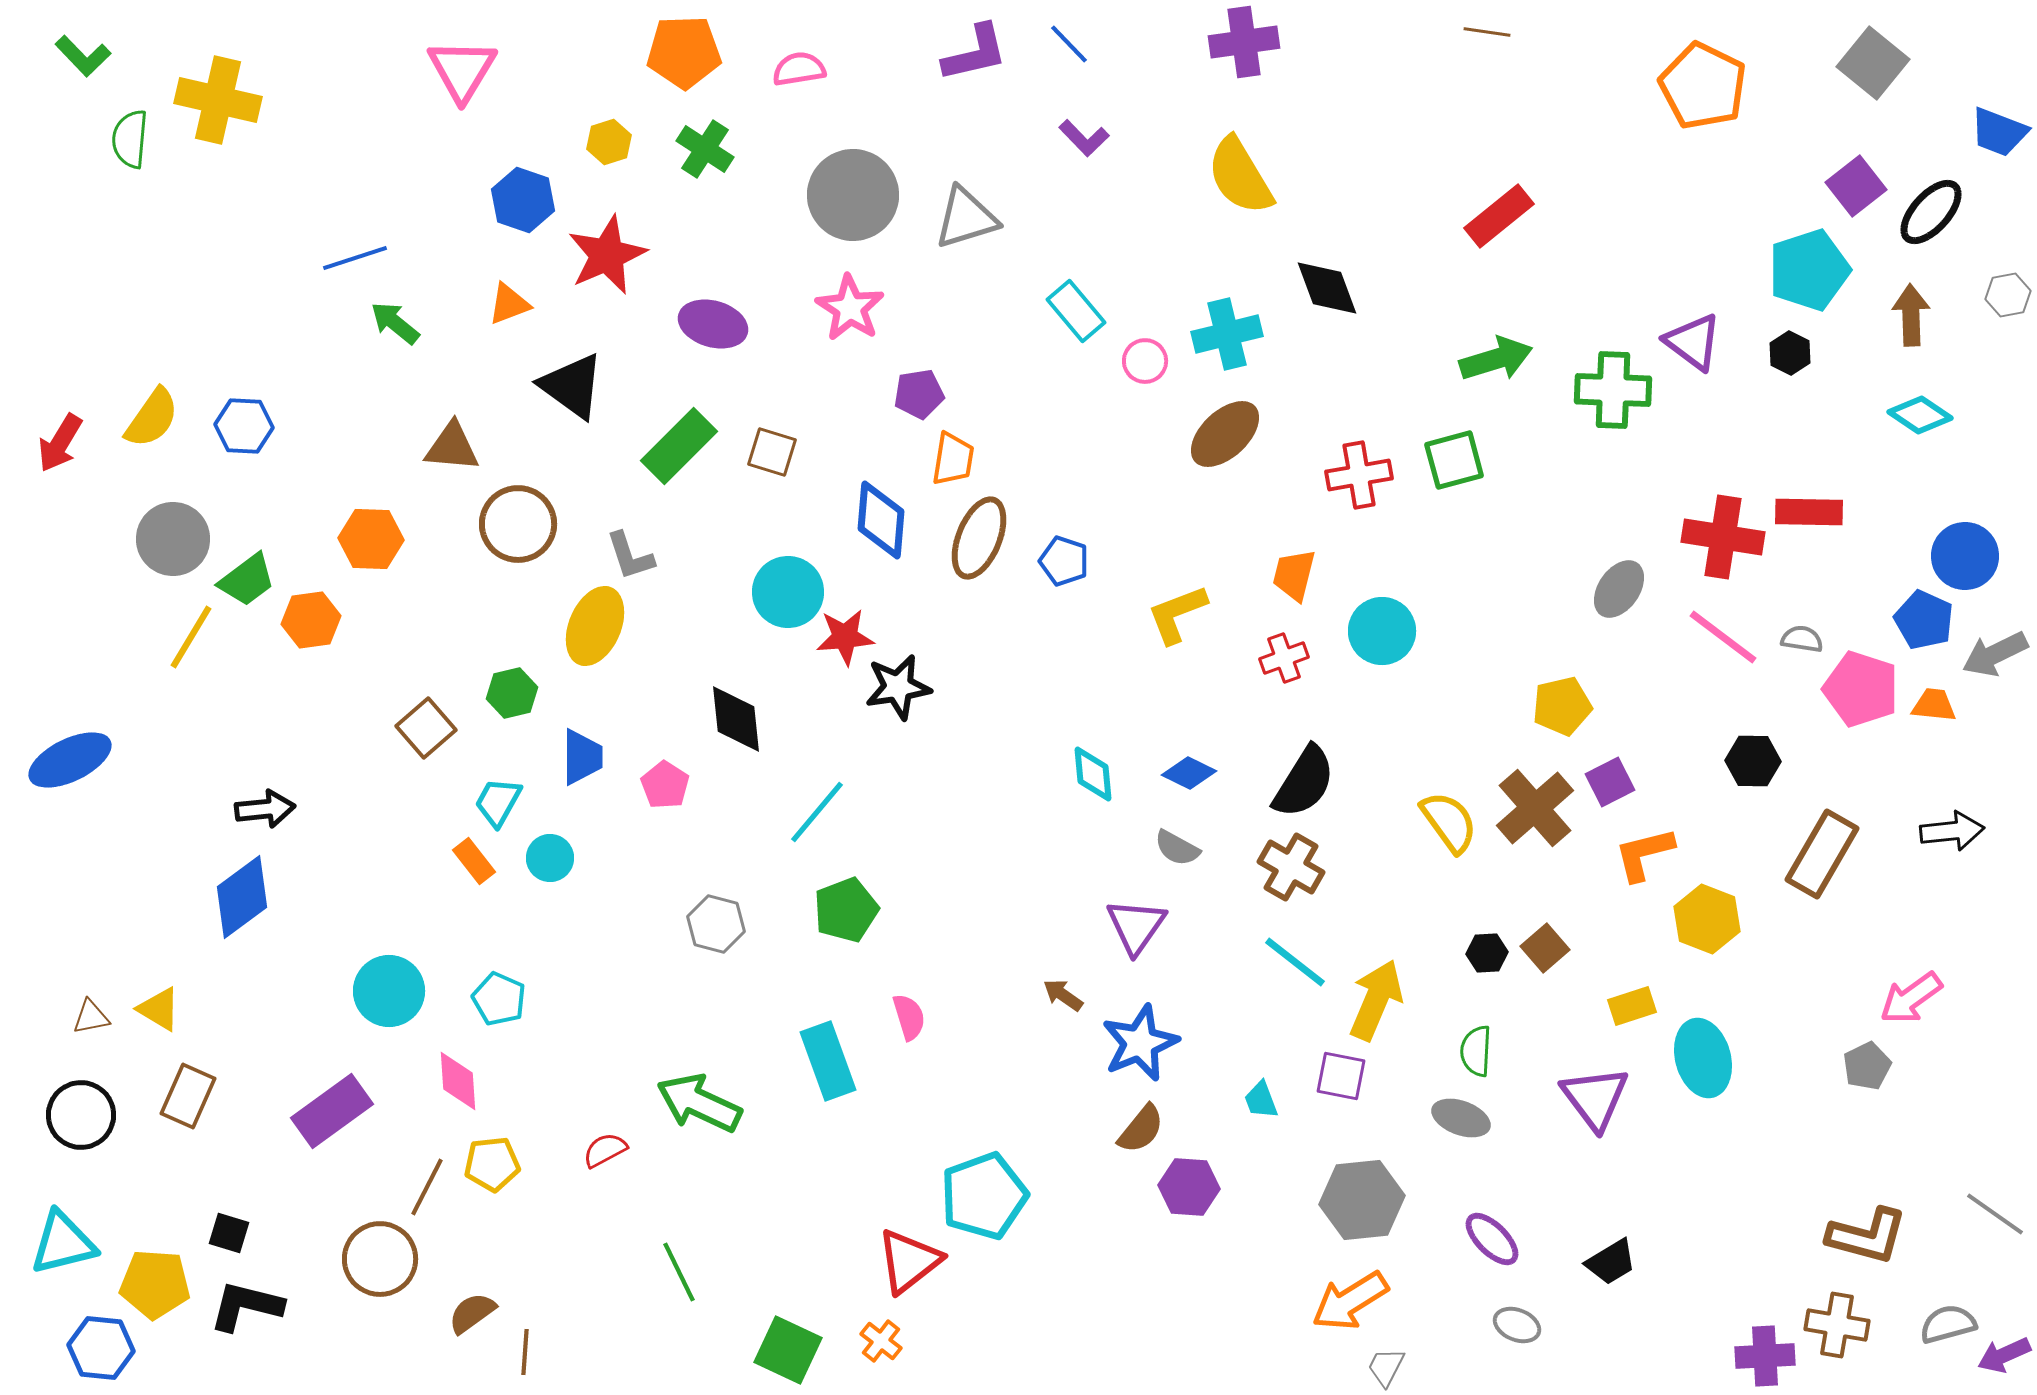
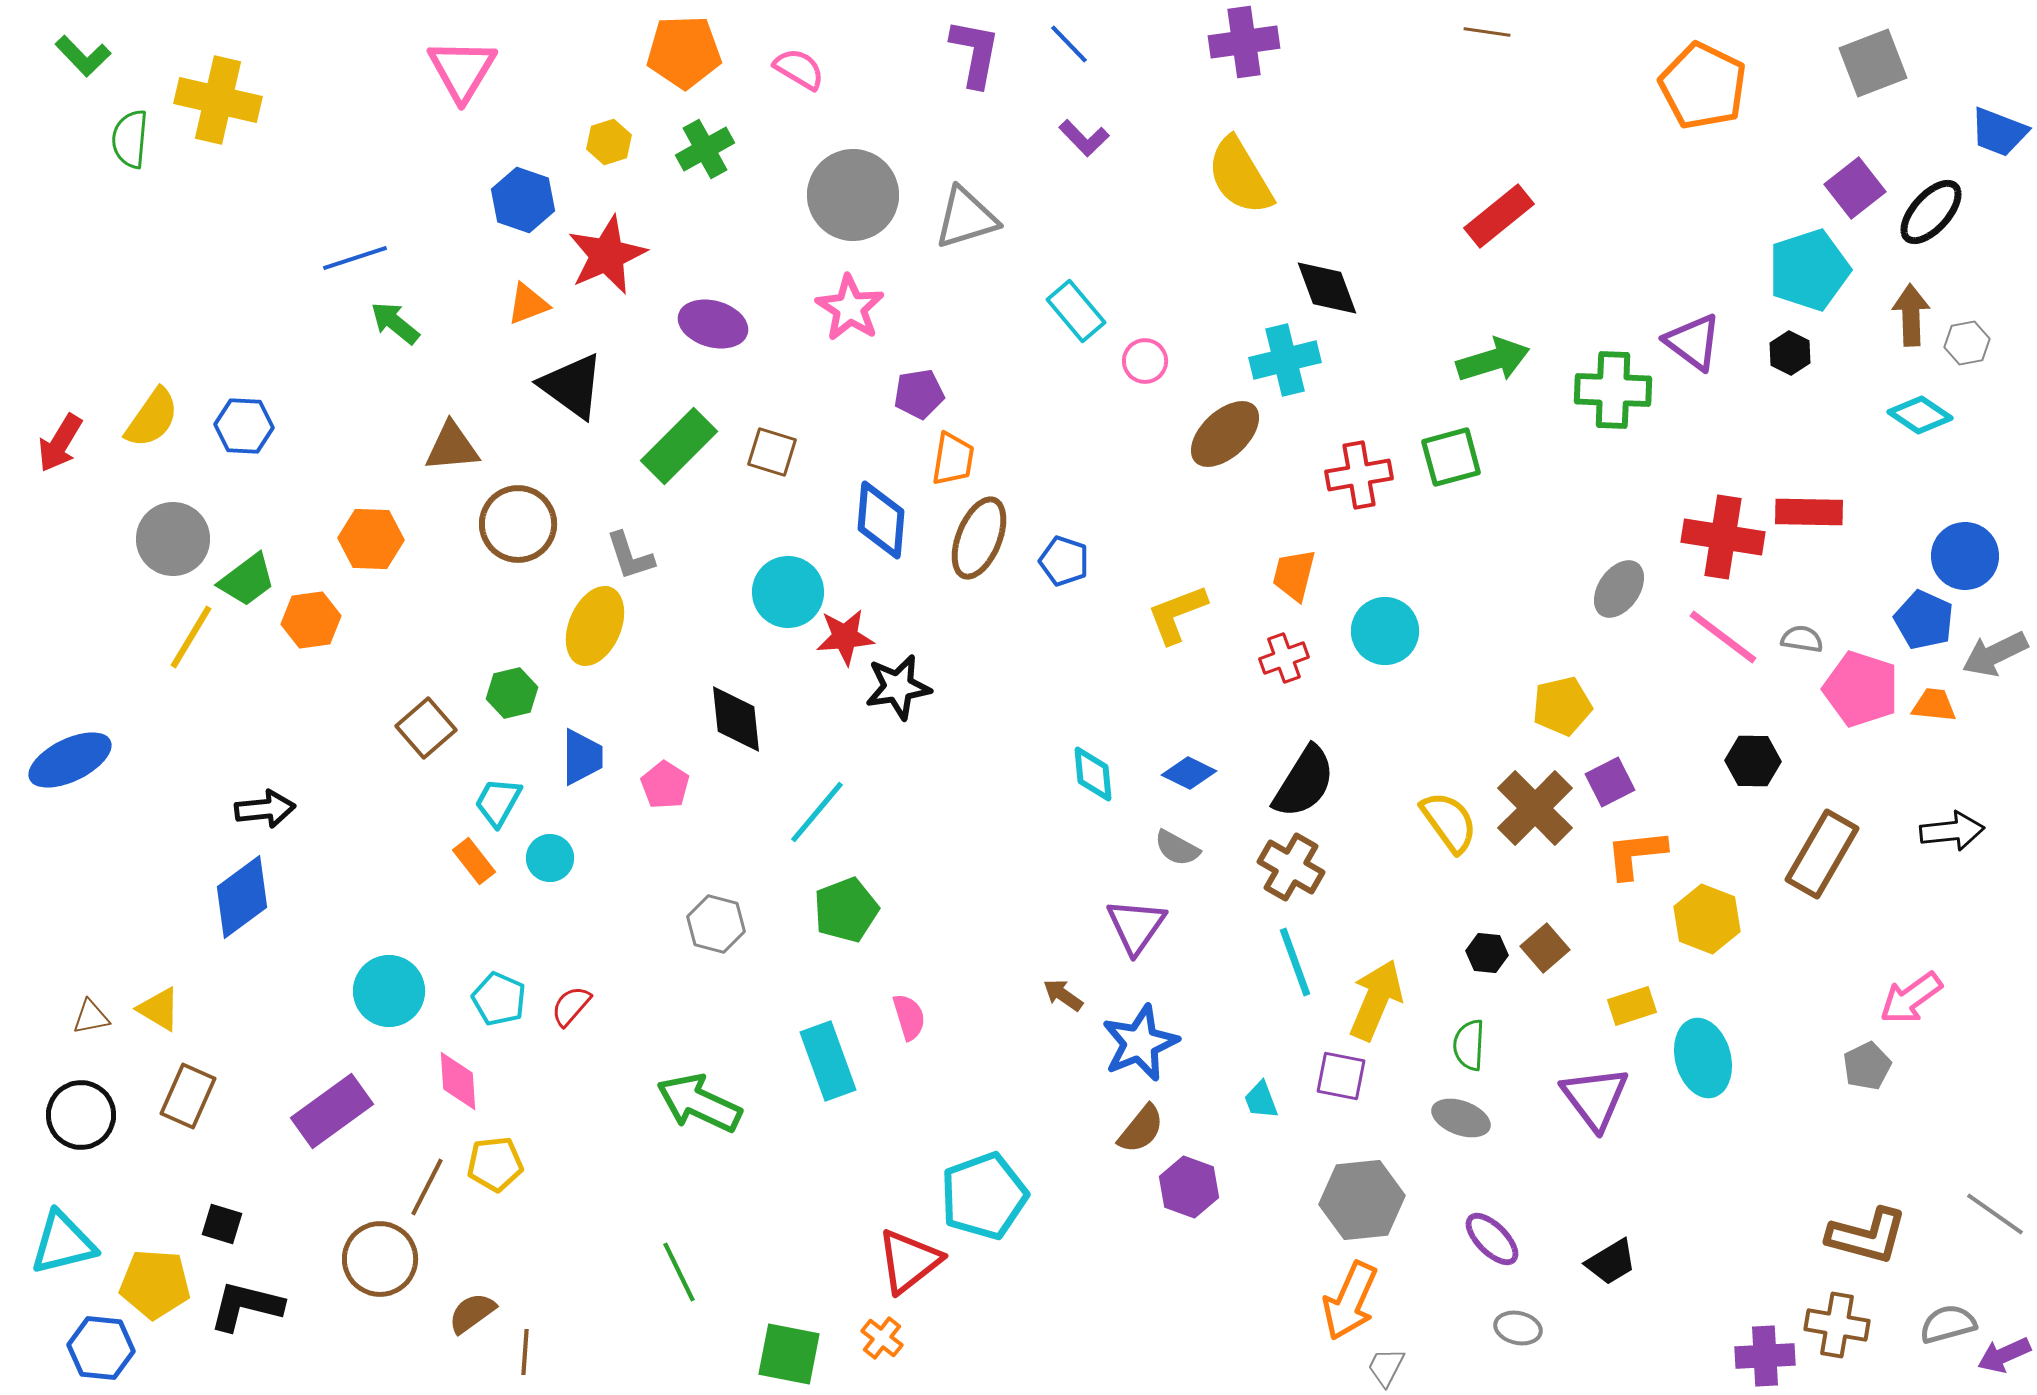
purple L-shape at (975, 53): rotated 66 degrees counterclockwise
gray square at (1873, 63): rotated 30 degrees clockwise
pink semicircle at (799, 69): rotated 40 degrees clockwise
green cross at (705, 149): rotated 28 degrees clockwise
purple square at (1856, 186): moved 1 px left, 2 px down
gray hexagon at (2008, 295): moved 41 px left, 48 px down
orange triangle at (509, 304): moved 19 px right
cyan cross at (1227, 334): moved 58 px right, 26 px down
green arrow at (1496, 359): moved 3 px left, 1 px down
brown triangle at (452, 447): rotated 10 degrees counterclockwise
green square at (1454, 460): moved 3 px left, 3 px up
cyan circle at (1382, 631): moved 3 px right
brown cross at (1535, 808): rotated 4 degrees counterclockwise
orange L-shape at (1644, 854): moved 8 px left; rotated 8 degrees clockwise
black hexagon at (1487, 953): rotated 9 degrees clockwise
cyan line at (1295, 962): rotated 32 degrees clockwise
green semicircle at (1476, 1051): moved 7 px left, 6 px up
red semicircle at (605, 1150): moved 34 px left, 144 px up; rotated 21 degrees counterclockwise
yellow pentagon at (492, 1164): moved 3 px right
purple hexagon at (1189, 1187): rotated 16 degrees clockwise
black square at (229, 1233): moved 7 px left, 9 px up
orange arrow at (1350, 1301): rotated 34 degrees counterclockwise
gray ellipse at (1517, 1325): moved 1 px right, 3 px down; rotated 9 degrees counterclockwise
orange cross at (881, 1341): moved 1 px right, 3 px up
green square at (788, 1350): moved 1 px right, 4 px down; rotated 14 degrees counterclockwise
